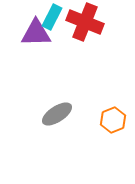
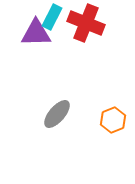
red cross: moved 1 px right, 1 px down
gray ellipse: rotated 16 degrees counterclockwise
